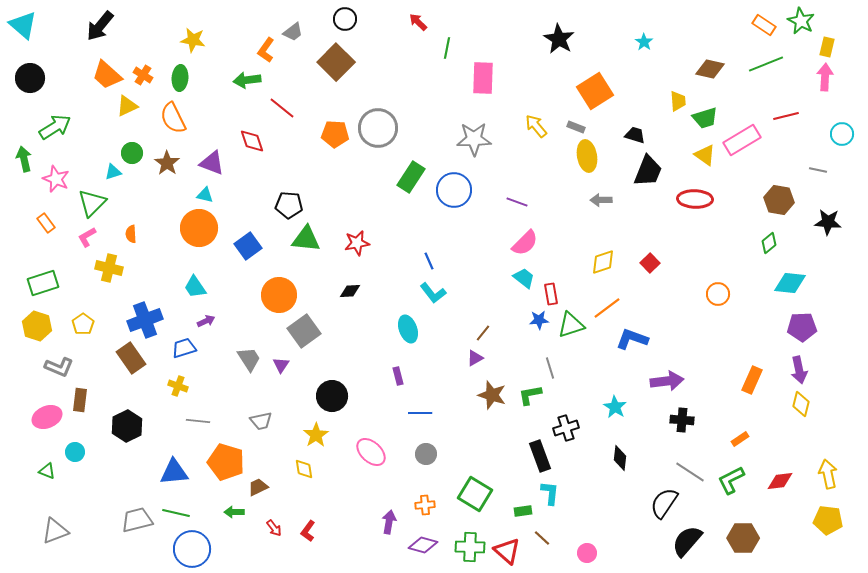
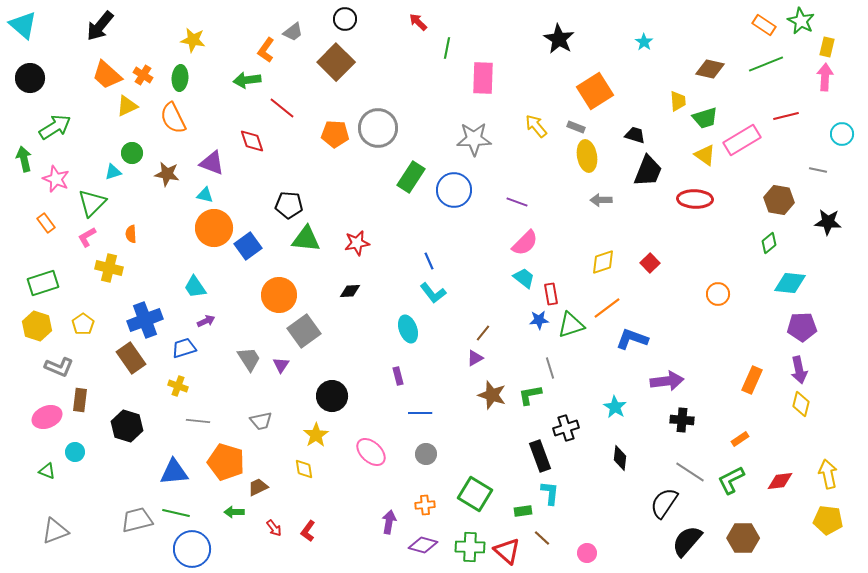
brown star at (167, 163): moved 11 px down; rotated 25 degrees counterclockwise
orange circle at (199, 228): moved 15 px right
black hexagon at (127, 426): rotated 16 degrees counterclockwise
